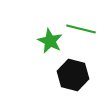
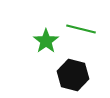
green star: moved 4 px left; rotated 10 degrees clockwise
